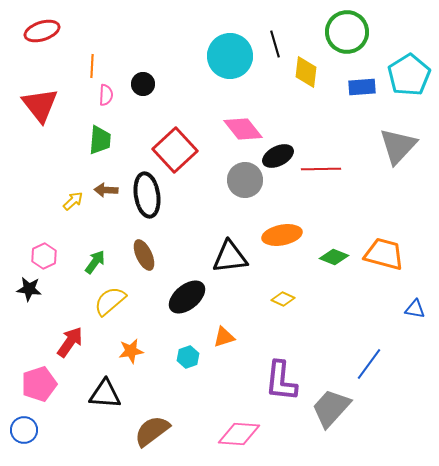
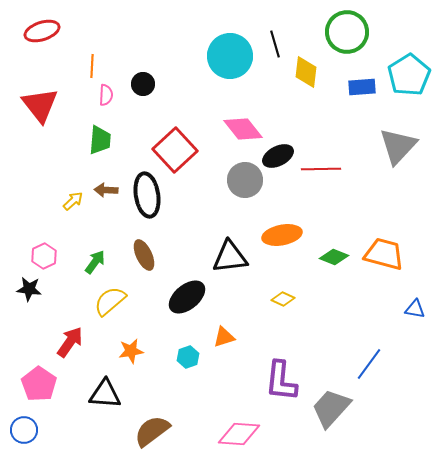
pink pentagon at (39, 384): rotated 20 degrees counterclockwise
